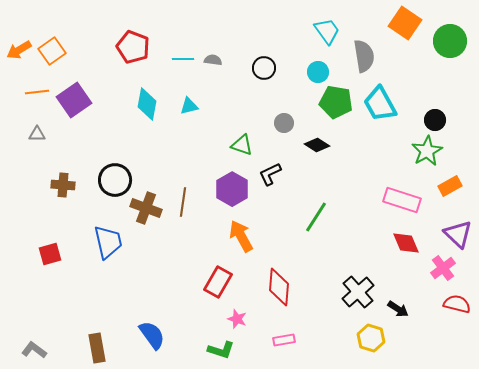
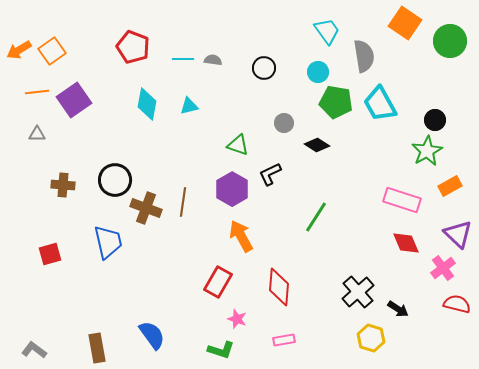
green triangle at (242, 145): moved 4 px left
